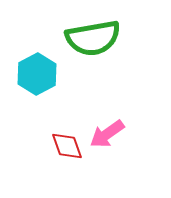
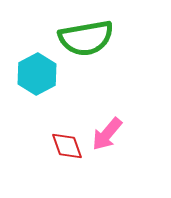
green semicircle: moved 7 px left
pink arrow: rotated 15 degrees counterclockwise
